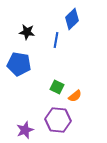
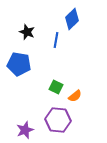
black star: rotated 14 degrees clockwise
green square: moved 1 px left
